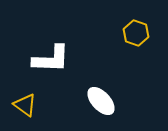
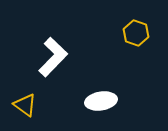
white L-shape: moved 2 px right, 2 px up; rotated 48 degrees counterclockwise
white ellipse: rotated 56 degrees counterclockwise
